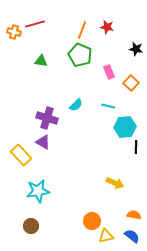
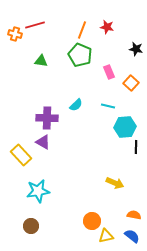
red line: moved 1 px down
orange cross: moved 1 px right, 2 px down
purple cross: rotated 15 degrees counterclockwise
